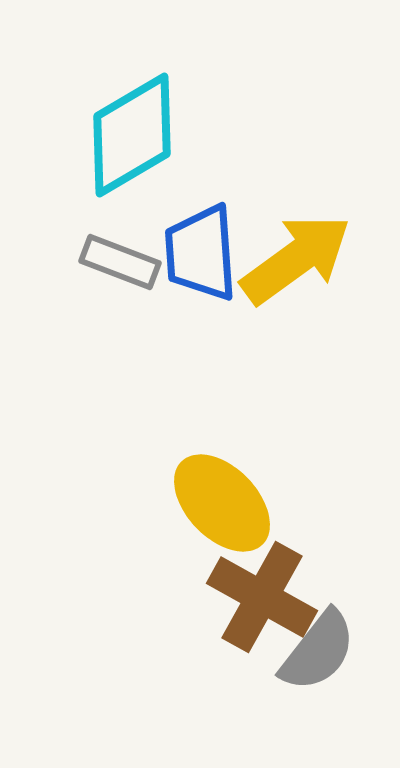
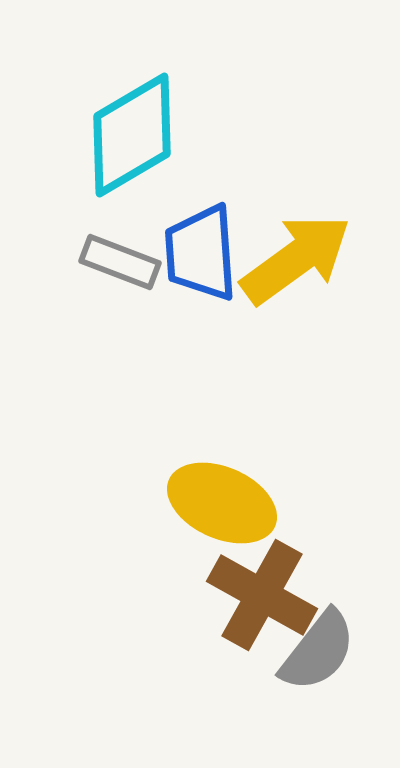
yellow ellipse: rotated 22 degrees counterclockwise
brown cross: moved 2 px up
